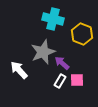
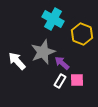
cyan cross: rotated 15 degrees clockwise
white arrow: moved 2 px left, 9 px up
